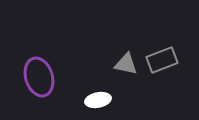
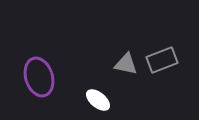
white ellipse: rotated 50 degrees clockwise
